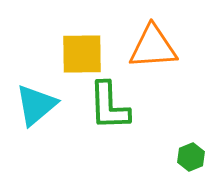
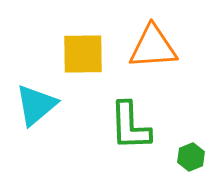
yellow square: moved 1 px right
green L-shape: moved 21 px right, 20 px down
